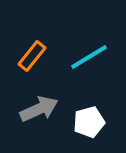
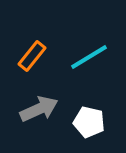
white pentagon: rotated 28 degrees clockwise
